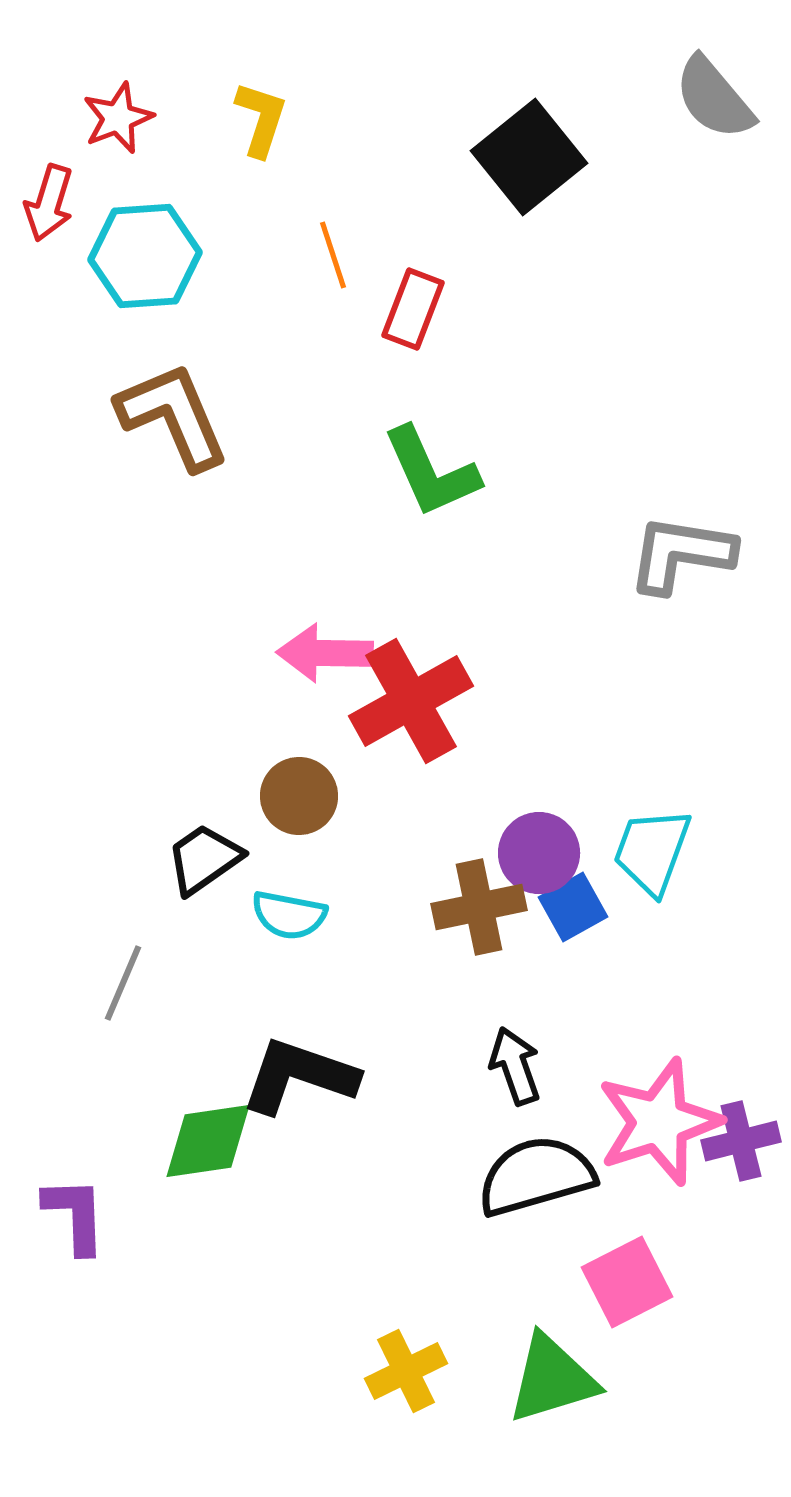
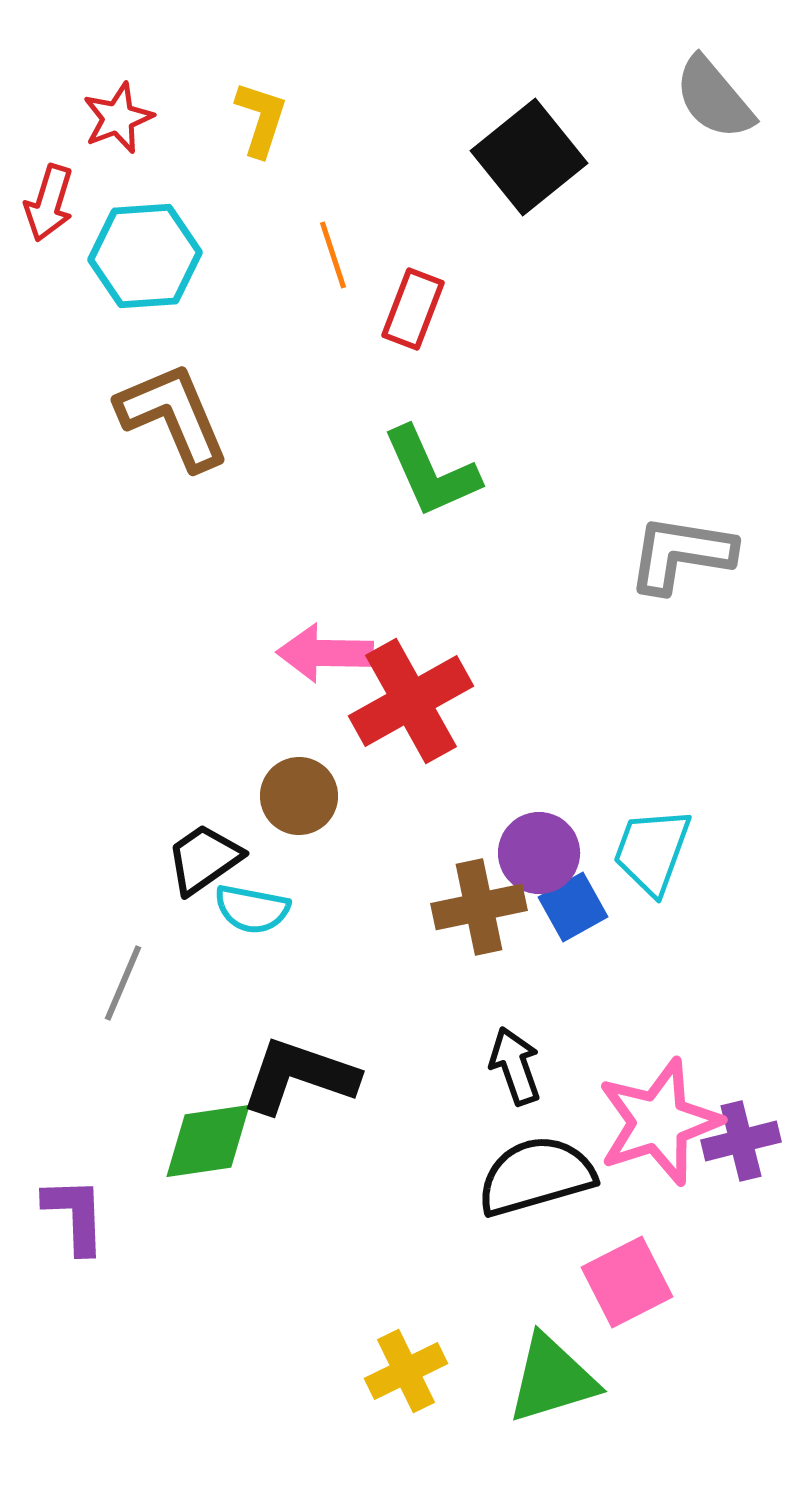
cyan semicircle: moved 37 px left, 6 px up
